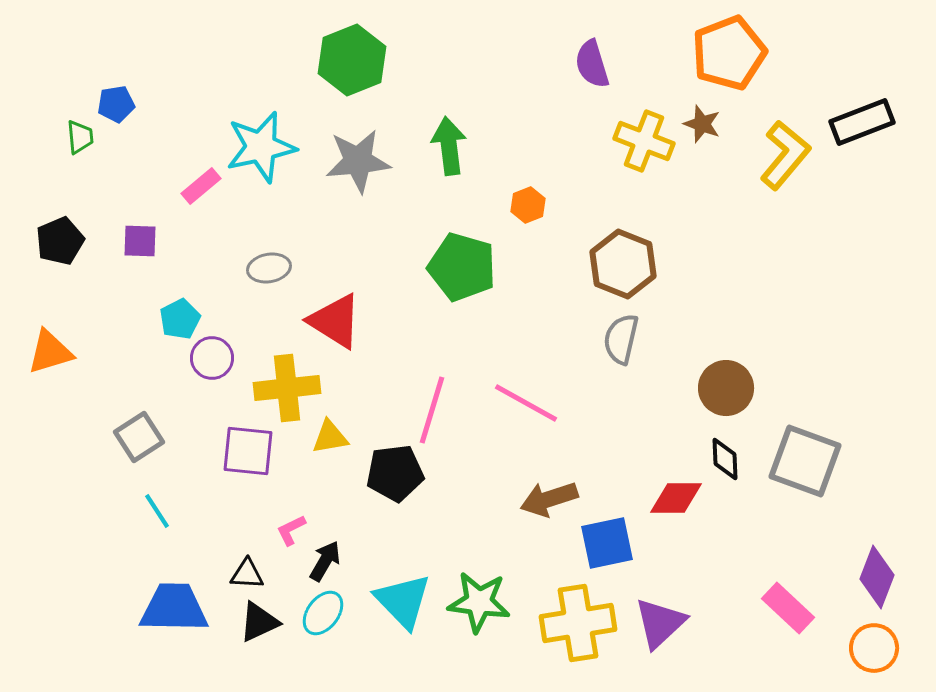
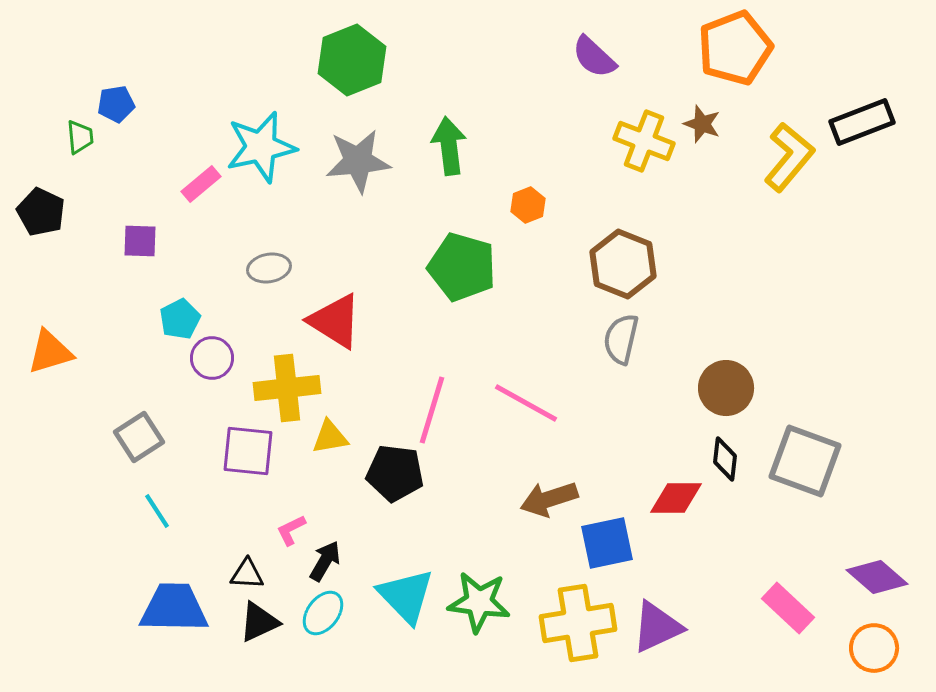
orange pentagon at (729, 53): moved 6 px right, 5 px up
purple semicircle at (592, 64): moved 2 px right, 7 px up; rotated 30 degrees counterclockwise
yellow L-shape at (785, 155): moved 4 px right, 2 px down
pink rectangle at (201, 186): moved 2 px up
black pentagon at (60, 241): moved 19 px left, 29 px up; rotated 24 degrees counterclockwise
black diamond at (725, 459): rotated 9 degrees clockwise
black pentagon at (395, 473): rotated 14 degrees clockwise
purple diamond at (877, 577): rotated 70 degrees counterclockwise
cyan triangle at (403, 601): moved 3 px right, 5 px up
purple triangle at (660, 623): moved 3 px left, 4 px down; rotated 18 degrees clockwise
